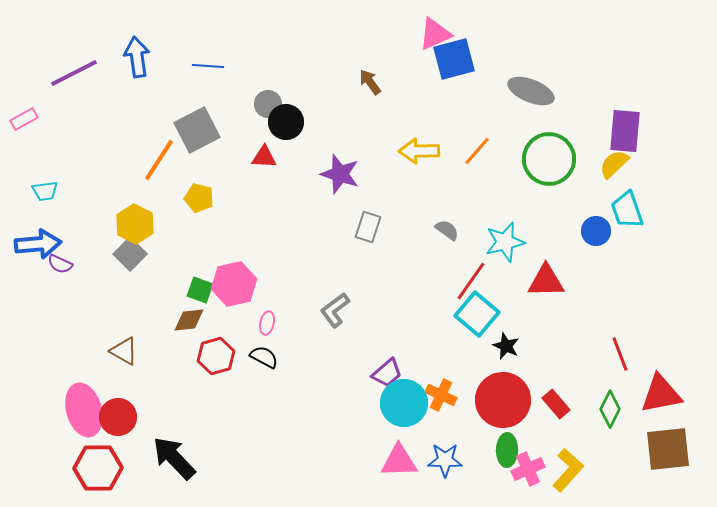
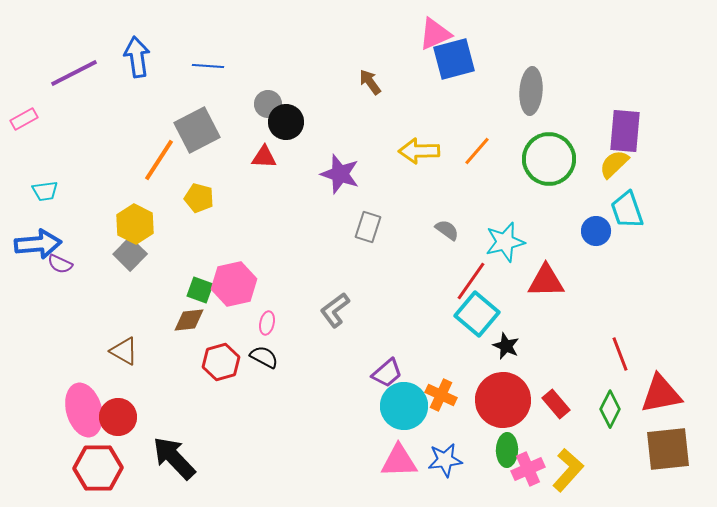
gray ellipse at (531, 91): rotated 72 degrees clockwise
red hexagon at (216, 356): moved 5 px right, 6 px down
cyan circle at (404, 403): moved 3 px down
blue star at (445, 460): rotated 8 degrees counterclockwise
